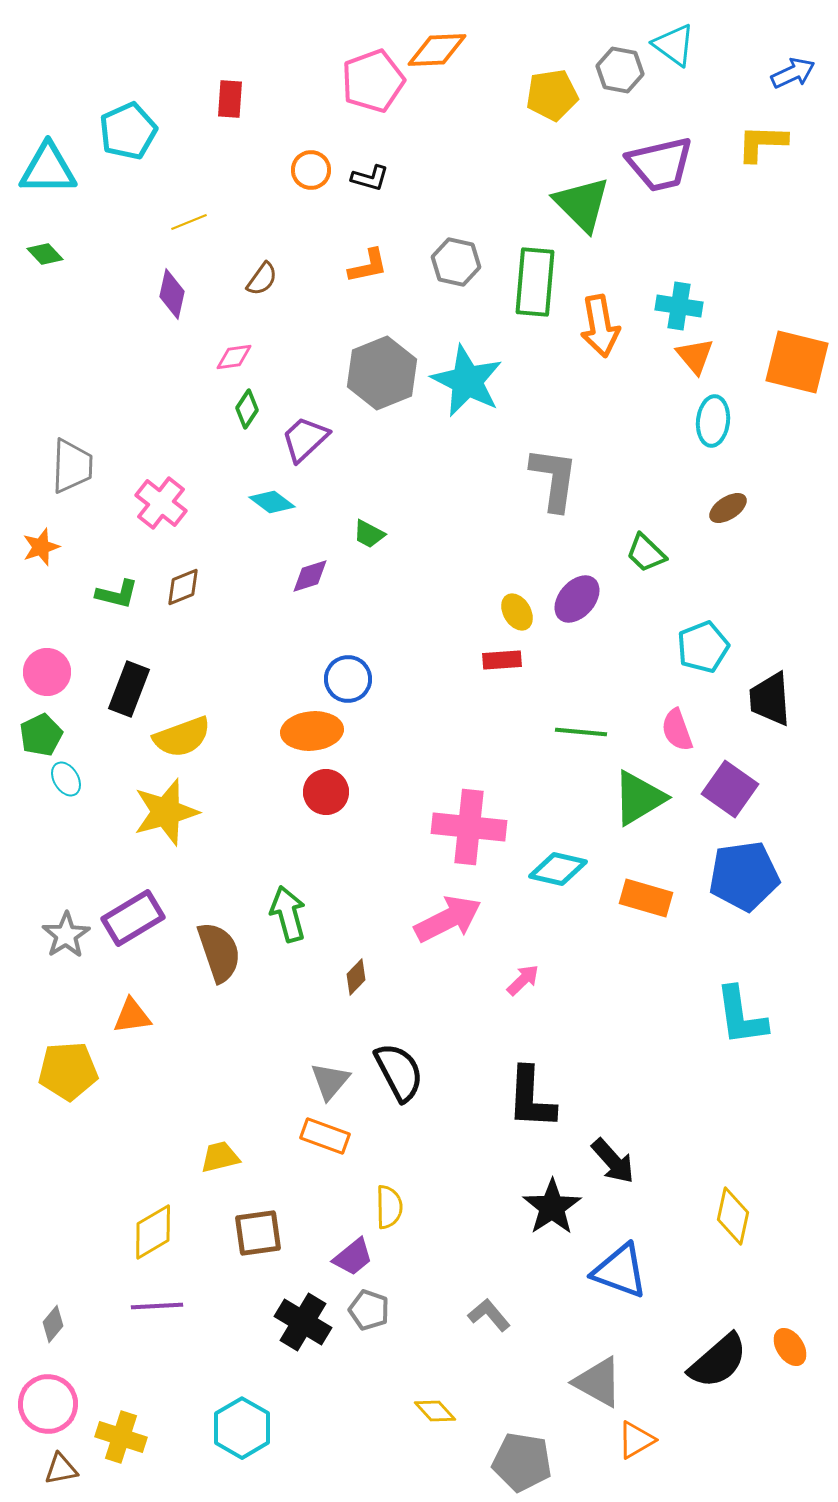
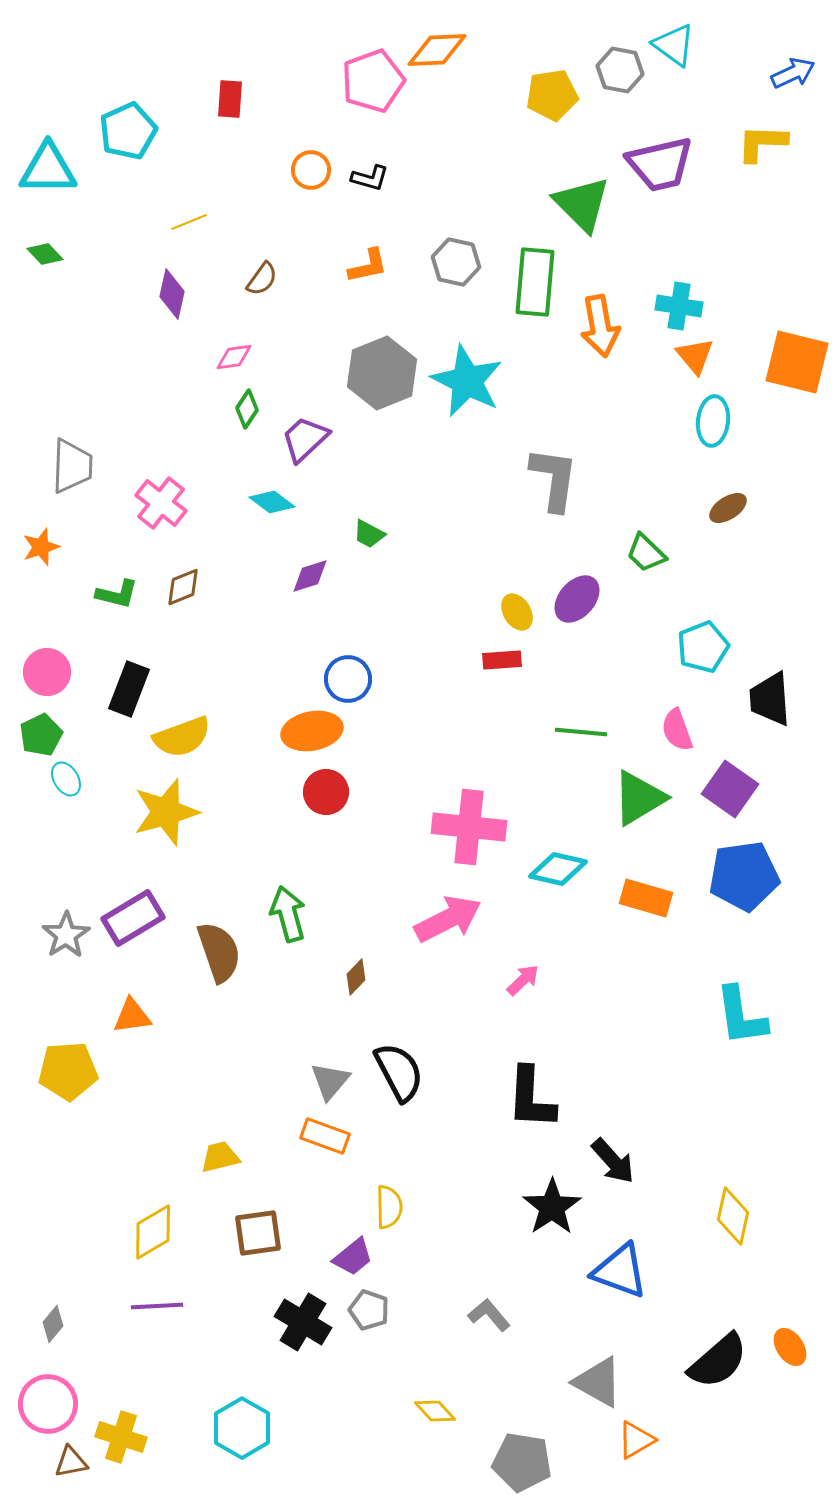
orange ellipse at (312, 731): rotated 6 degrees counterclockwise
brown triangle at (61, 1469): moved 10 px right, 7 px up
